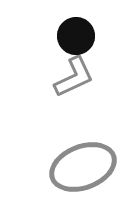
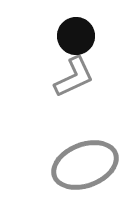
gray ellipse: moved 2 px right, 2 px up
